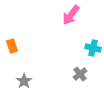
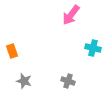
orange rectangle: moved 5 px down
gray cross: moved 12 px left, 7 px down; rotated 32 degrees counterclockwise
gray star: rotated 21 degrees counterclockwise
